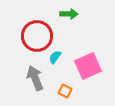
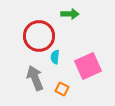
green arrow: moved 1 px right
red circle: moved 2 px right
cyan semicircle: rotated 32 degrees counterclockwise
orange square: moved 3 px left, 2 px up
